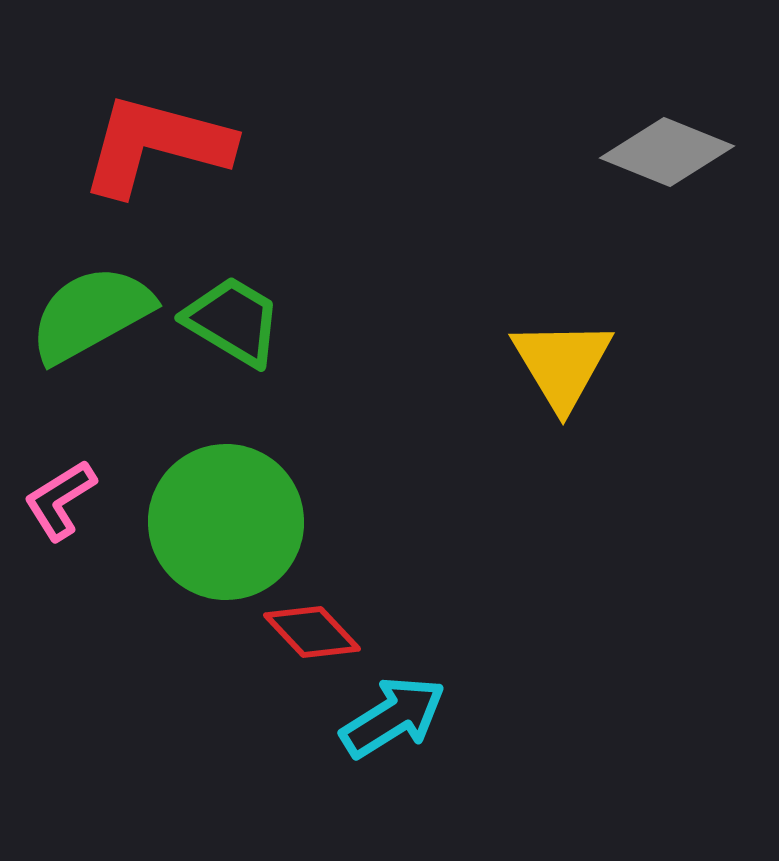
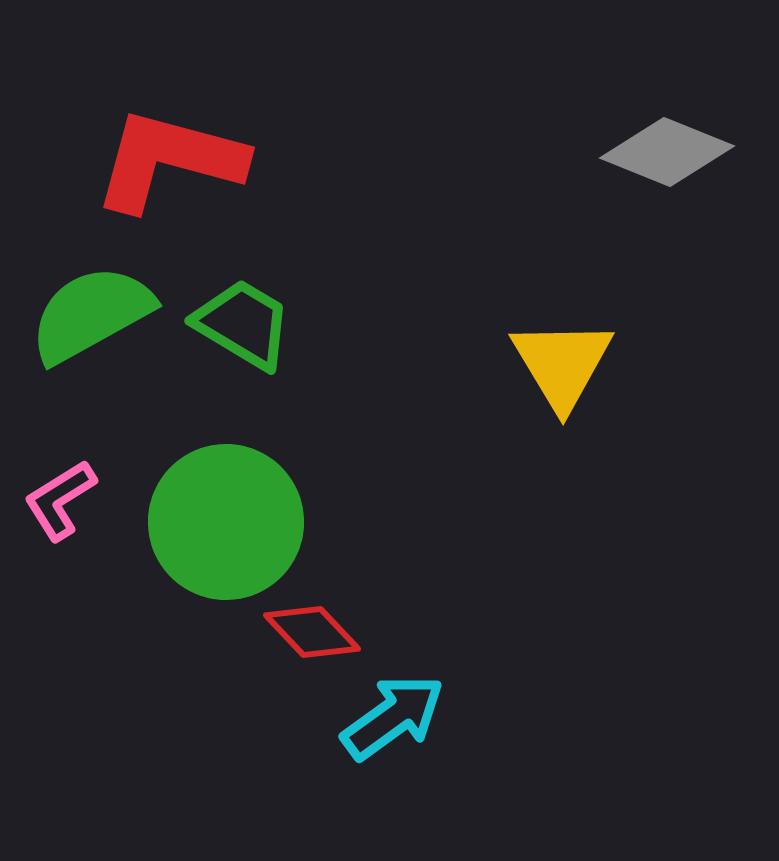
red L-shape: moved 13 px right, 15 px down
green trapezoid: moved 10 px right, 3 px down
cyan arrow: rotated 4 degrees counterclockwise
